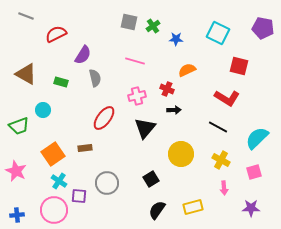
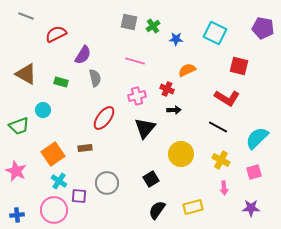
cyan square: moved 3 px left
